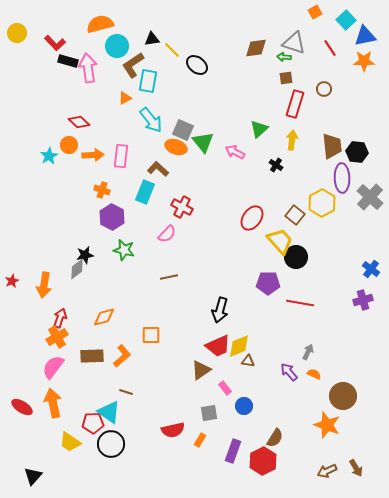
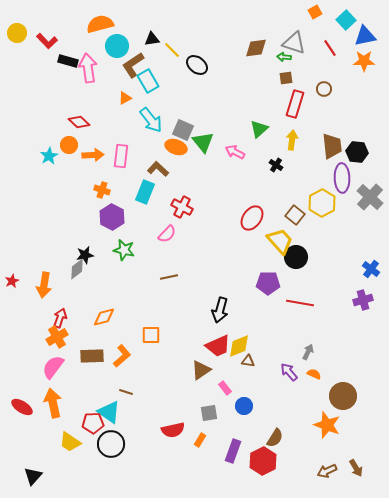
red L-shape at (55, 43): moved 8 px left, 2 px up
cyan rectangle at (148, 81): rotated 40 degrees counterclockwise
